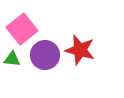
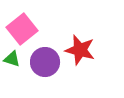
purple circle: moved 7 px down
green triangle: rotated 12 degrees clockwise
